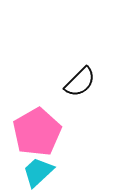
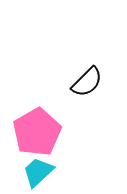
black semicircle: moved 7 px right
